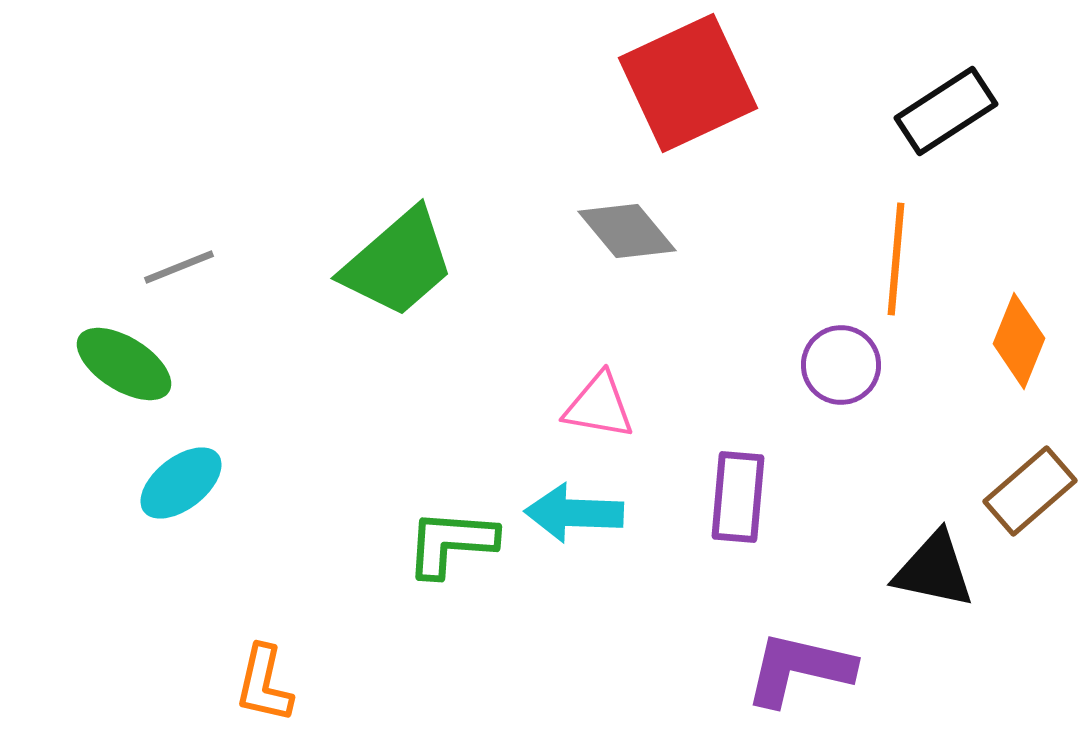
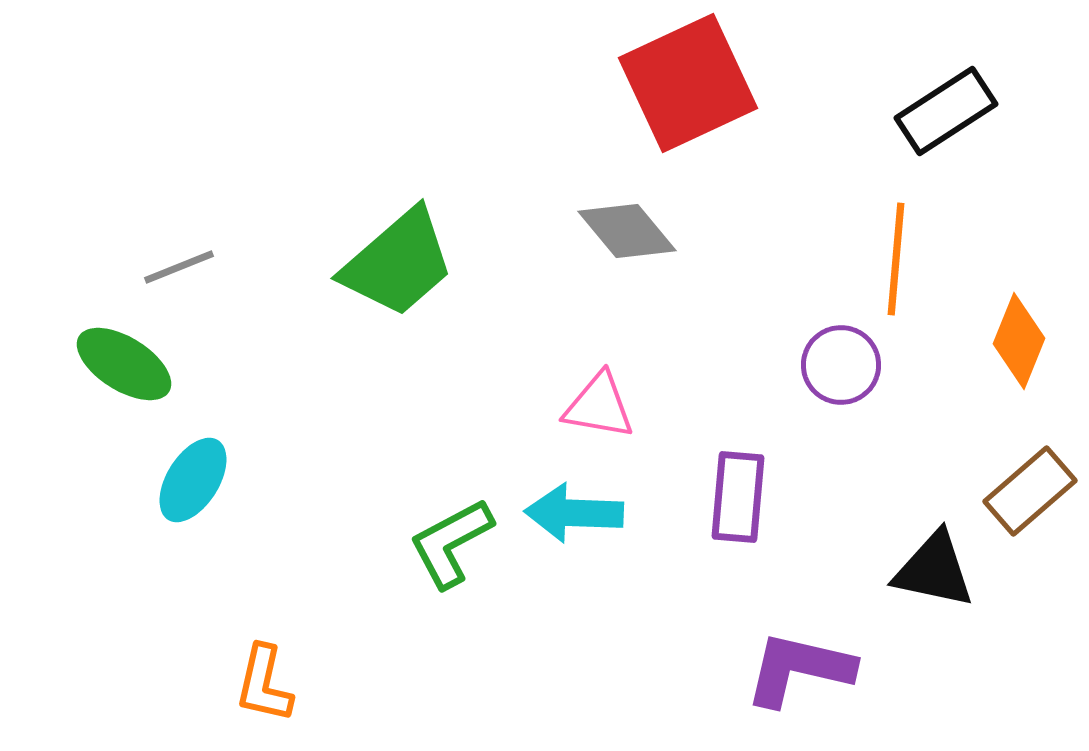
cyan ellipse: moved 12 px right, 3 px up; rotated 20 degrees counterclockwise
green L-shape: rotated 32 degrees counterclockwise
